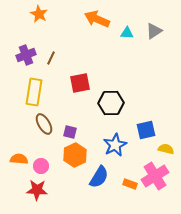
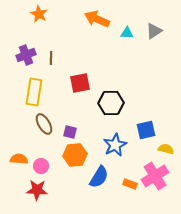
brown line: rotated 24 degrees counterclockwise
orange hexagon: rotated 20 degrees clockwise
